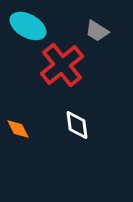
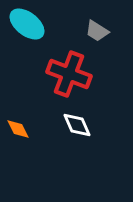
cyan ellipse: moved 1 px left, 2 px up; rotated 9 degrees clockwise
red cross: moved 7 px right, 9 px down; rotated 30 degrees counterclockwise
white diamond: rotated 16 degrees counterclockwise
